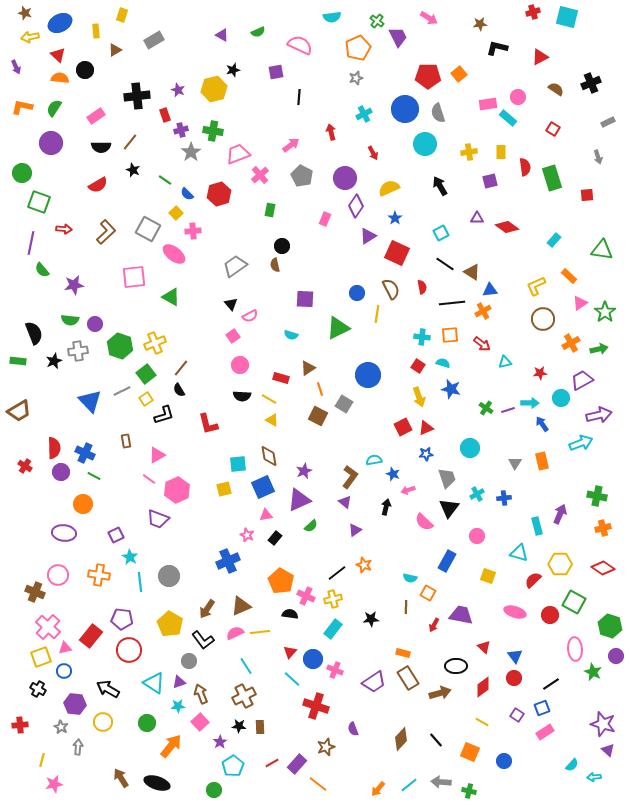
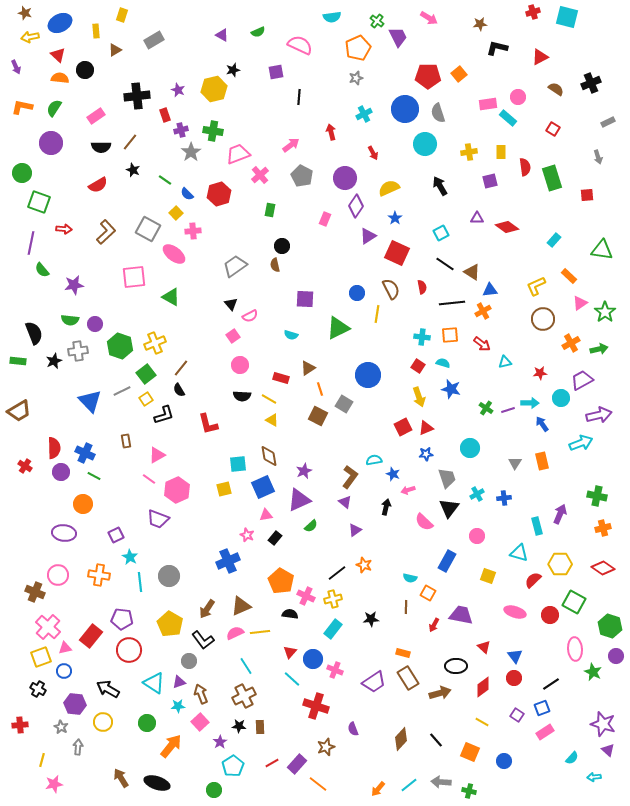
cyan semicircle at (572, 765): moved 7 px up
